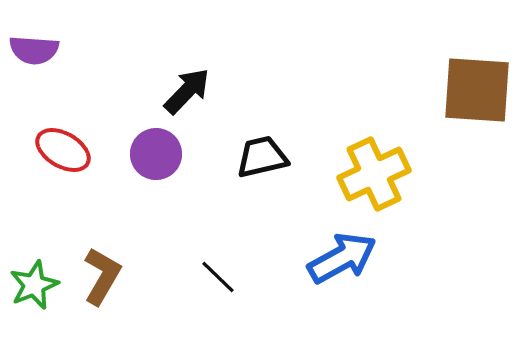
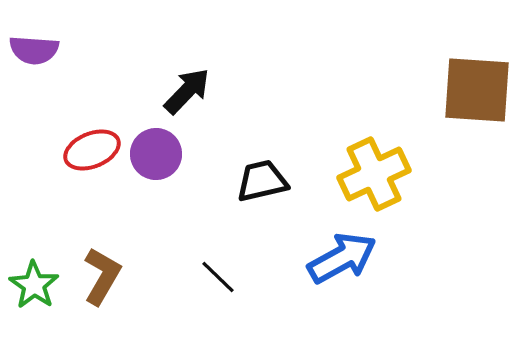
red ellipse: moved 29 px right; rotated 52 degrees counterclockwise
black trapezoid: moved 24 px down
green star: rotated 15 degrees counterclockwise
